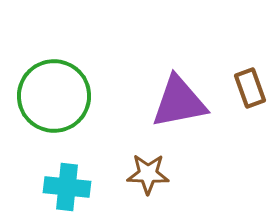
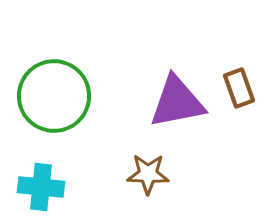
brown rectangle: moved 11 px left
purple triangle: moved 2 px left
cyan cross: moved 26 px left
